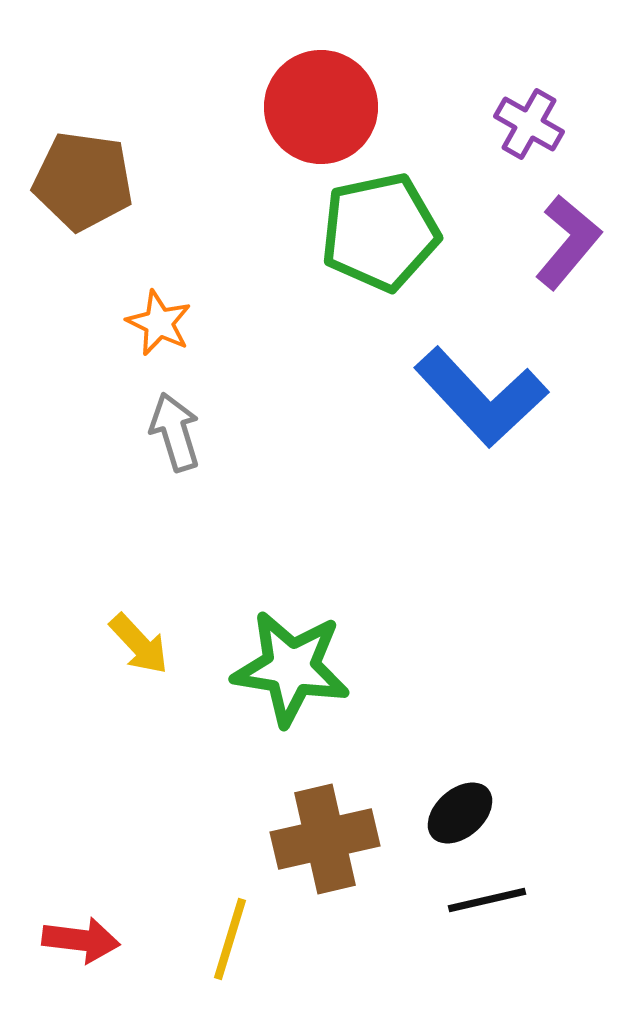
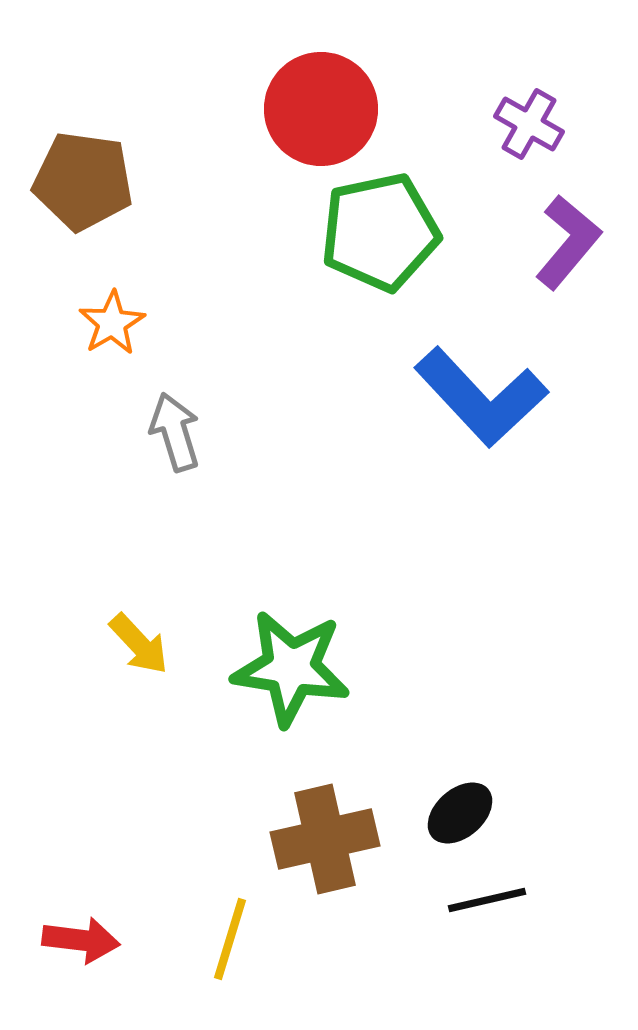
red circle: moved 2 px down
orange star: moved 47 px left; rotated 16 degrees clockwise
